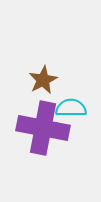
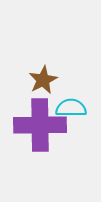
purple cross: moved 3 px left, 3 px up; rotated 12 degrees counterclockwise
